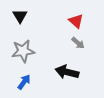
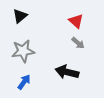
black triangle: rotated 21 degrees clockwise
